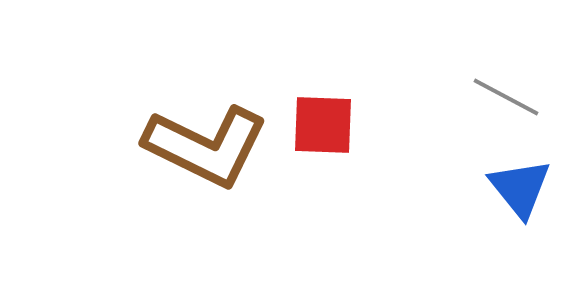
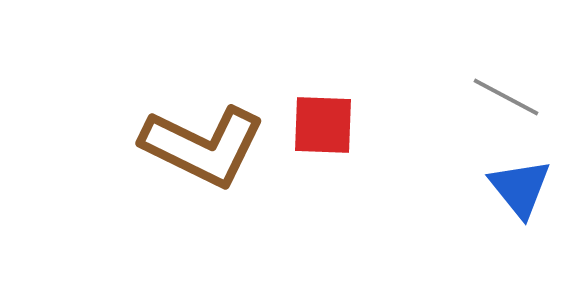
brown L-shape: moved 3 px left
